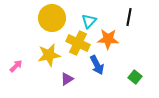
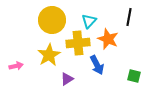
yellow circle: moved 2 px down
orange star: rotated 20 degrees clockwise
yellow cross: rotated 30 degrees counterclockwise
yellow star: rotated 20 degrees counterclockwise
pink arrow: rotated 32 degrees clockwise
green square: moved 1 px left, 1 px up; rotated 24 degrees counterclockwise
